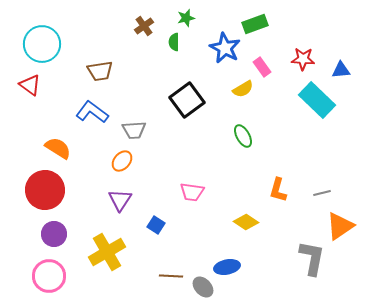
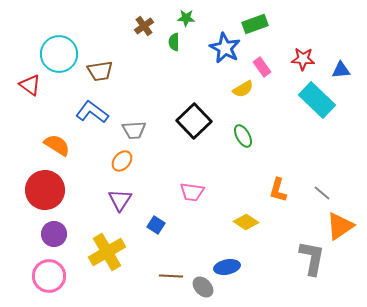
green star: rotated 18 degrees clockwise
cyan circle: moved 17 px right, 10 px down
black square: moved 7 px right, 21 px down; rotated 8 degrees counterclockwise
orange semicircle: moved 1 px left, 3 px up
gray line: rotated 54 degrees clockwise
